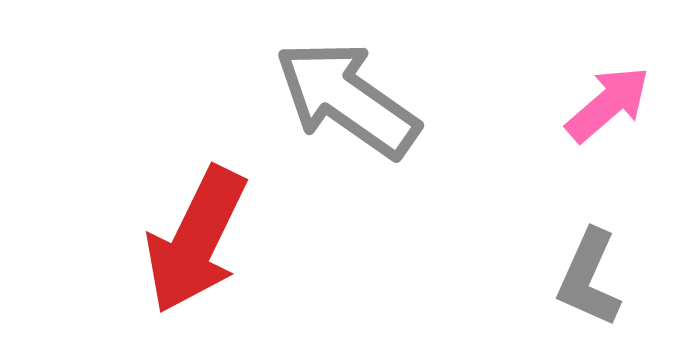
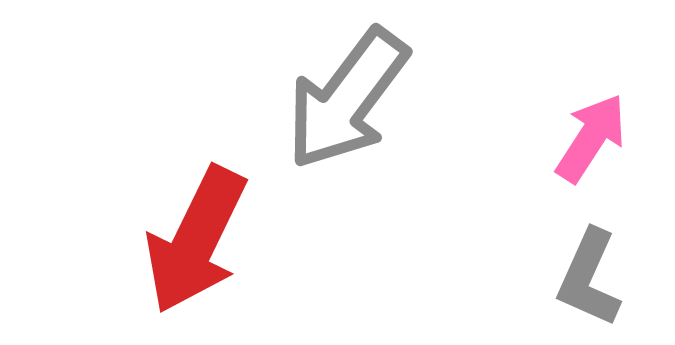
gray arrow: rotated 88 degrees counterclockwise
pink arrow: moved 17 px left, 34 px down; rotated 16 degrees counterclockwise
